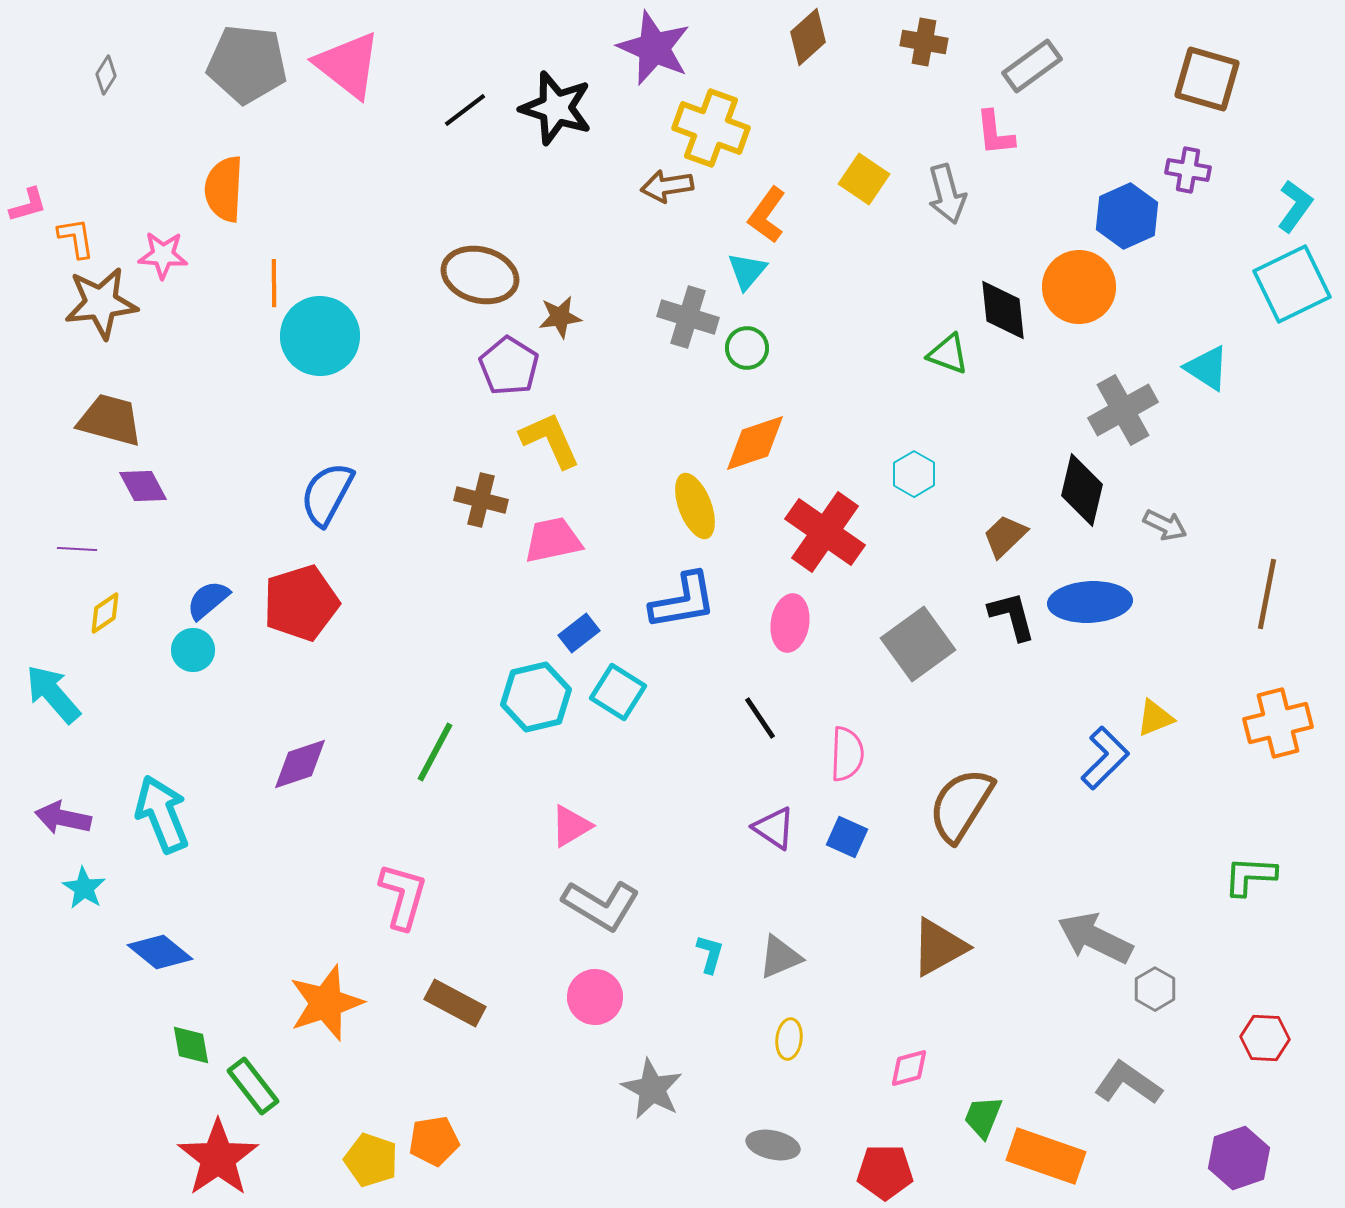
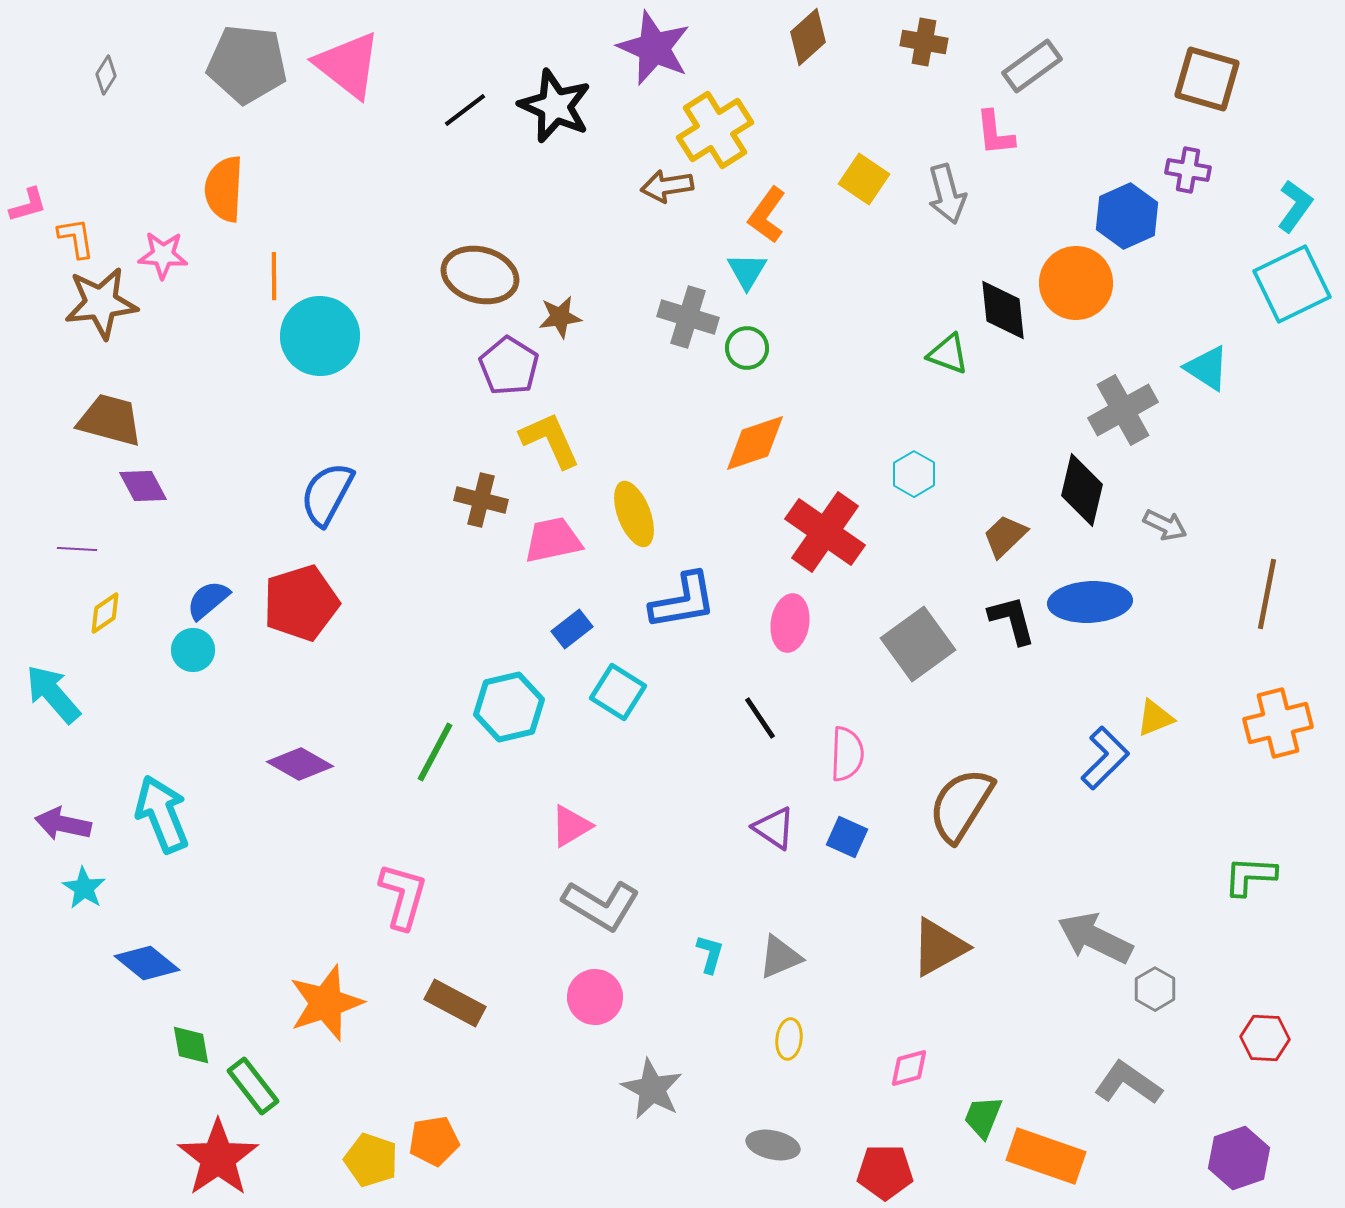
black star at (556, 108): moved 1 px left, 2 px up; rotated 6 degrees clockwise
yellow cross at (711, 128): moved 4 px right, 2 px down; rotated 38 degrees clockwise
cyan triangle at (747, 271): rotated 9 degrees counterclockwise
orange line at (274, 283): moved 7 px up
orange circle at (1079, 287): moved 3 px left, 4 px up
yellow ellipse at (695, 506): moved 61 px left, 8 px down
black L-shape at (1012, 616): moved 4 px down
blue rectangle at (579, 633): moved 7 px left, 4 px up
cyan hexagon at (536, 697): moved 27 px left, 10 px down
purple diamond at (300, 764): rotated 48 degrees clockwise
purple arrow at (63, 818): moved 6 px down
blue diamond at (160, 952): moved 13 px left, 11 px down
